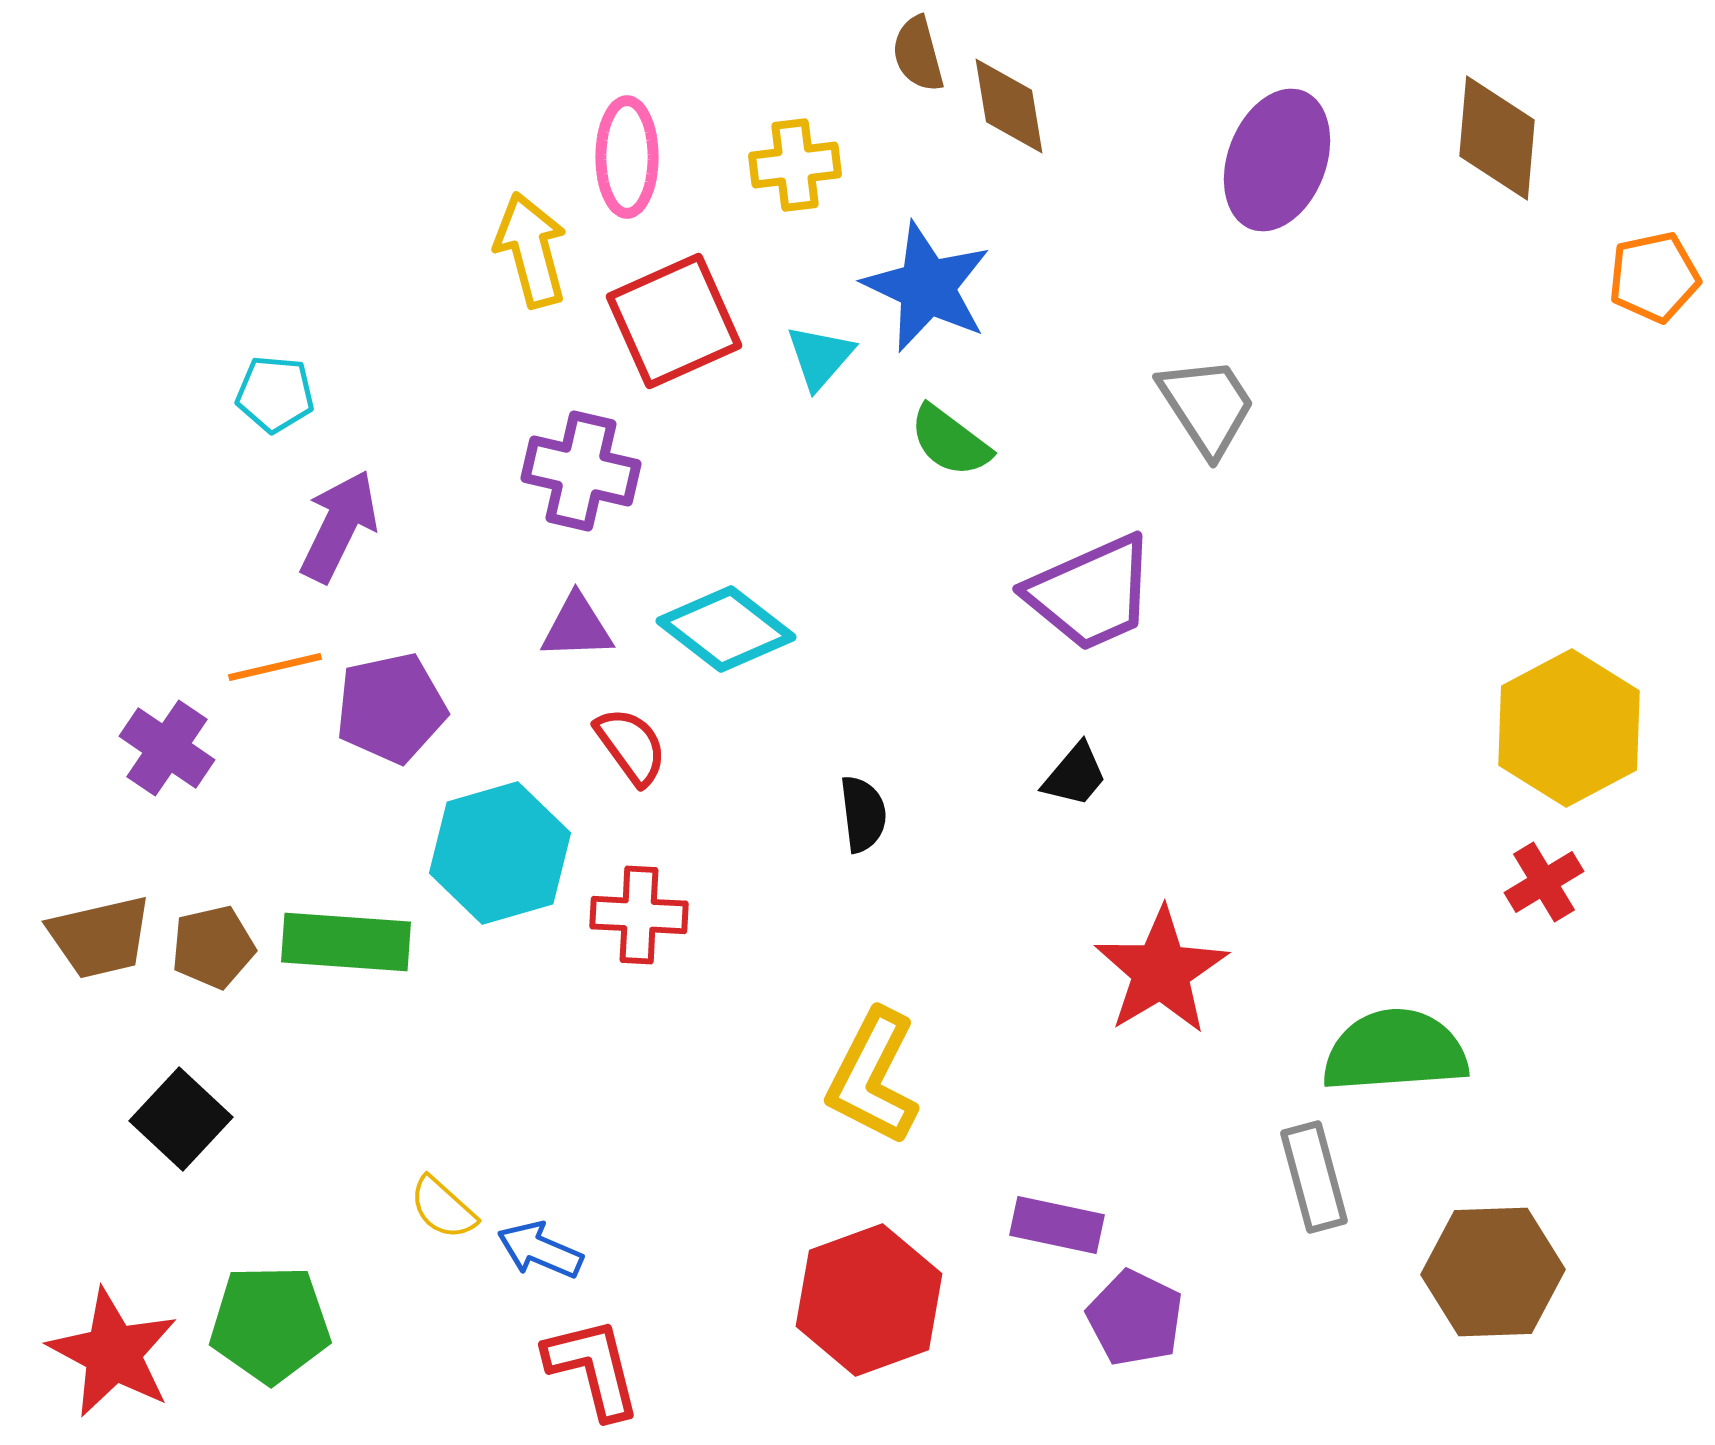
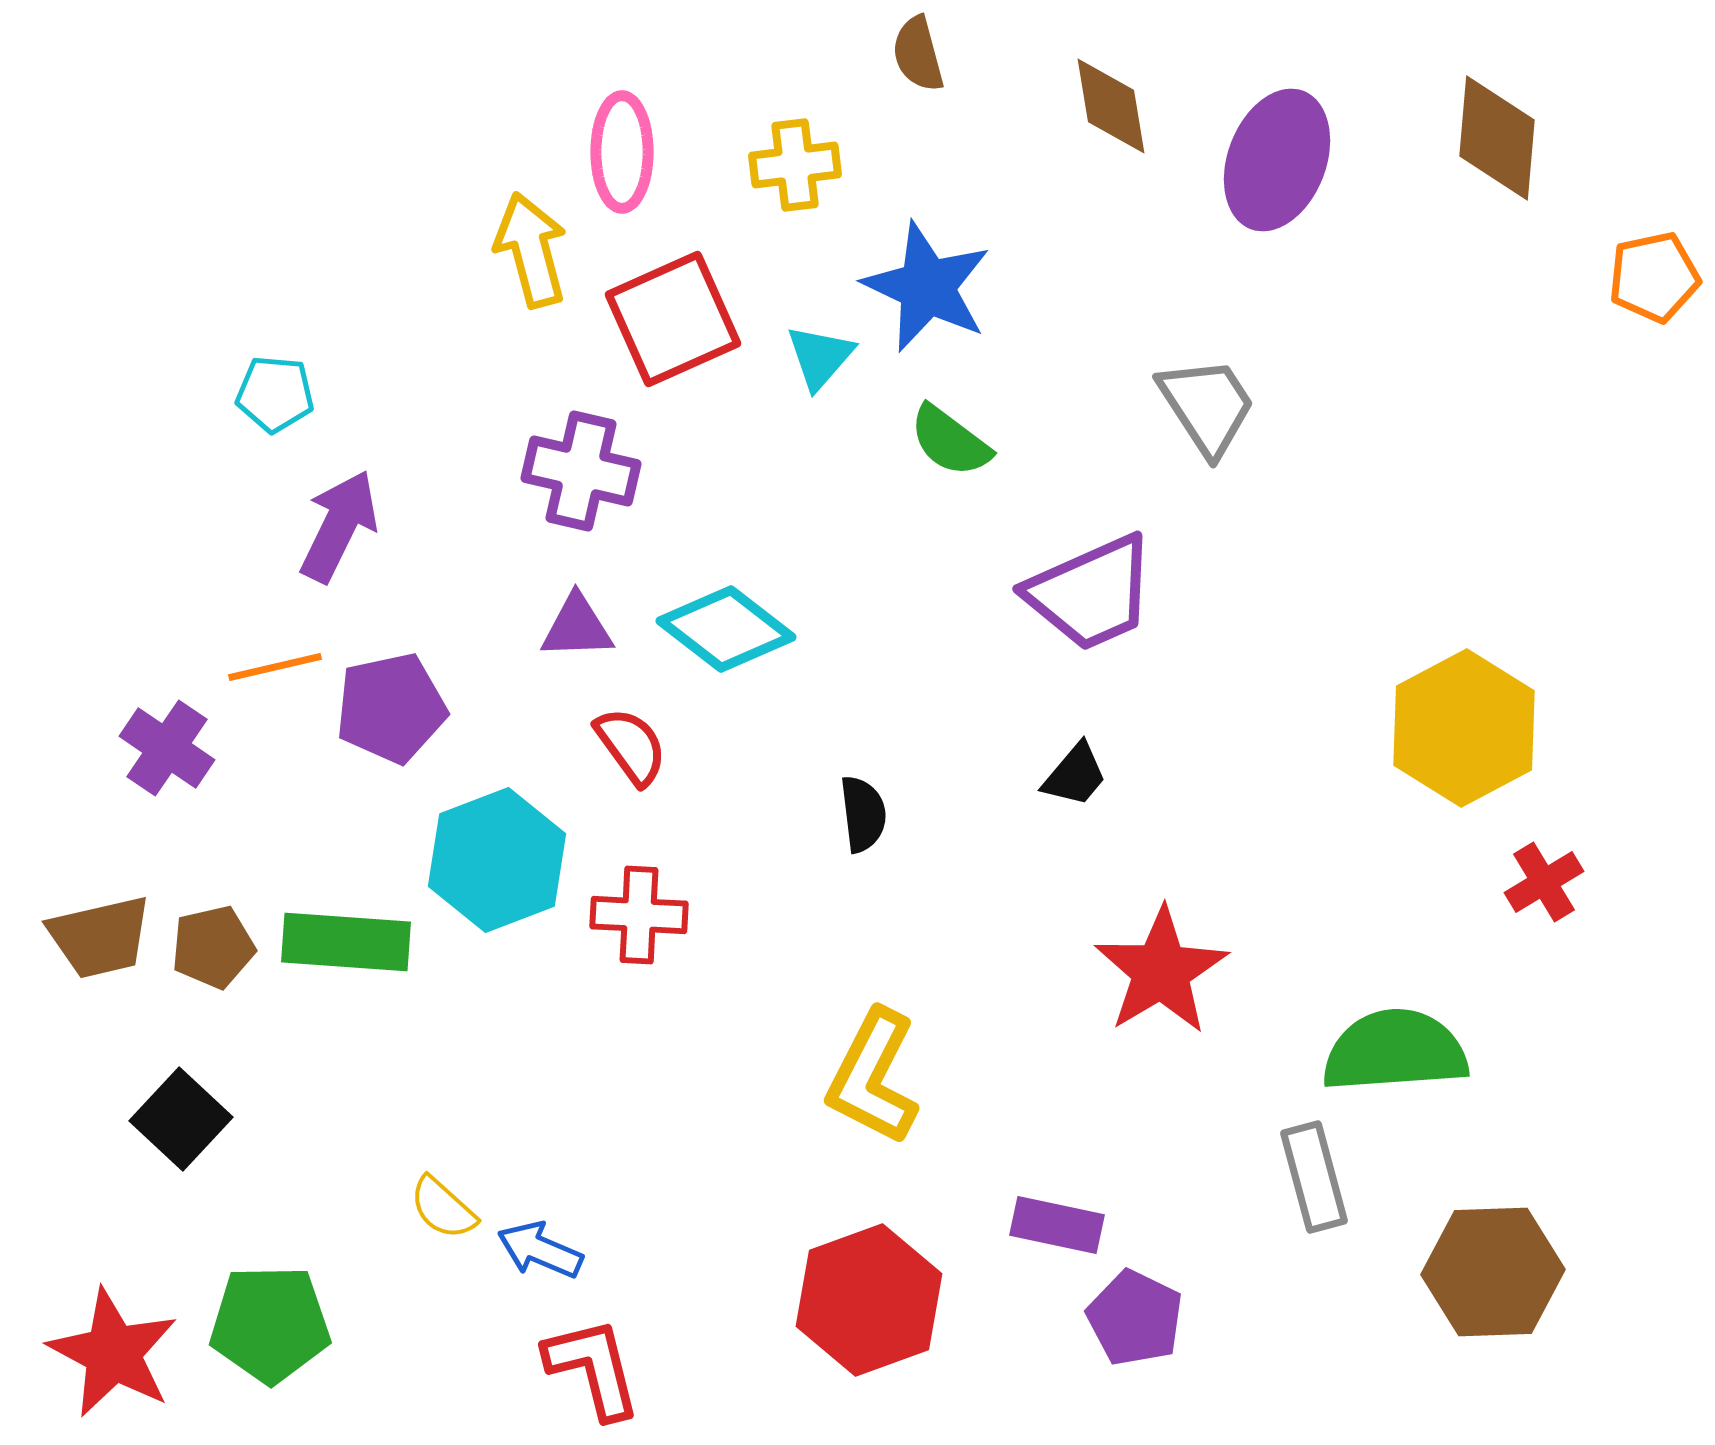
brown diamond at (1009, 106): moved 102 px right
pink ellipse at (627, 157): moved 5 px left, 5 px up
red square at (674, 321): moved 1 px left, 2 px up
yellow hexagon at (1569, 728): moved 105 px left
cyan hexagon at (500, 853): moved 3 px left, 7 px down; rotated 5 degrees counterclockwise
